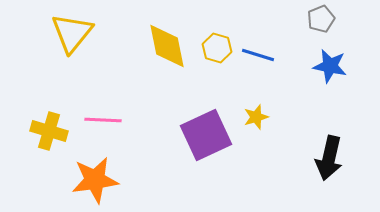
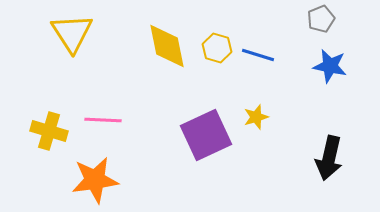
yellow triangle: rotated 12 degrees counterclockwise
